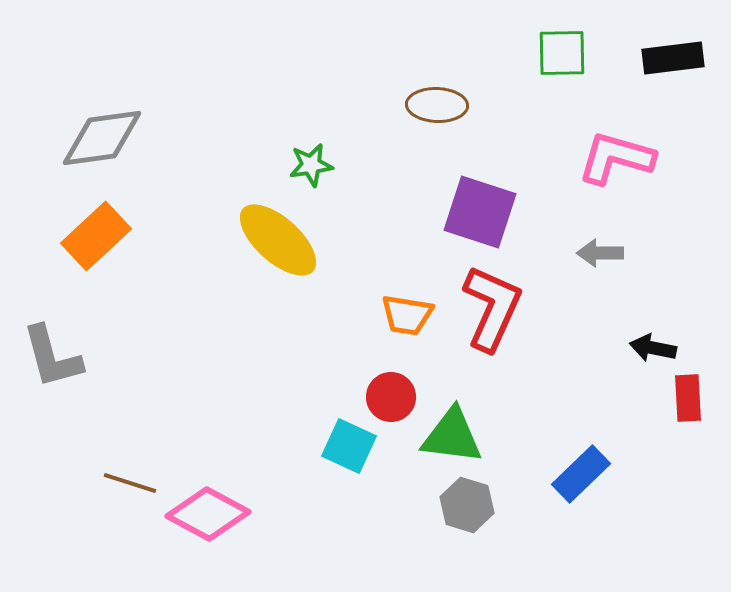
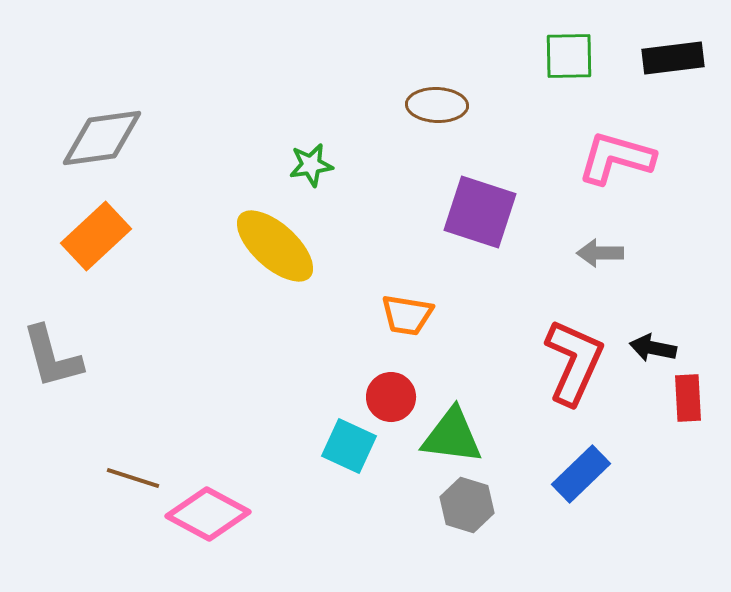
green square: moved 7 px right, 3 px down
yellow ellipse: moved 3 px left, 6 px down
red L-shape: moved 82 px right, 54 px down
brown line: moved 3 px right, 5 px up
